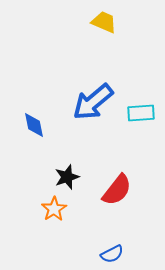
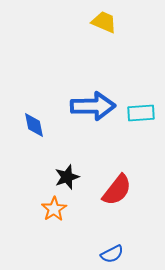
blue arrow: moved 4 px down; rotated 141 degrees counterclockwise
